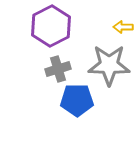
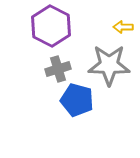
purple hexagon: rotated 6 degrees counterclockwise
blue pentagon: rotated 16 degrees clockwise
